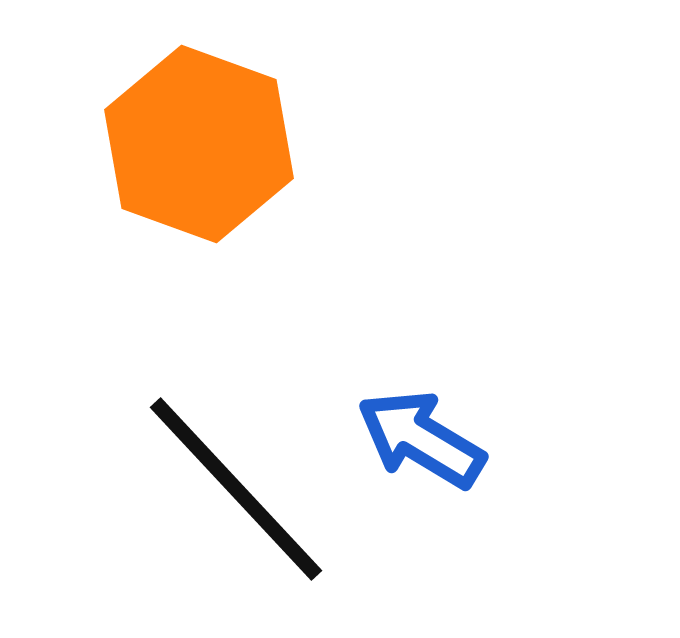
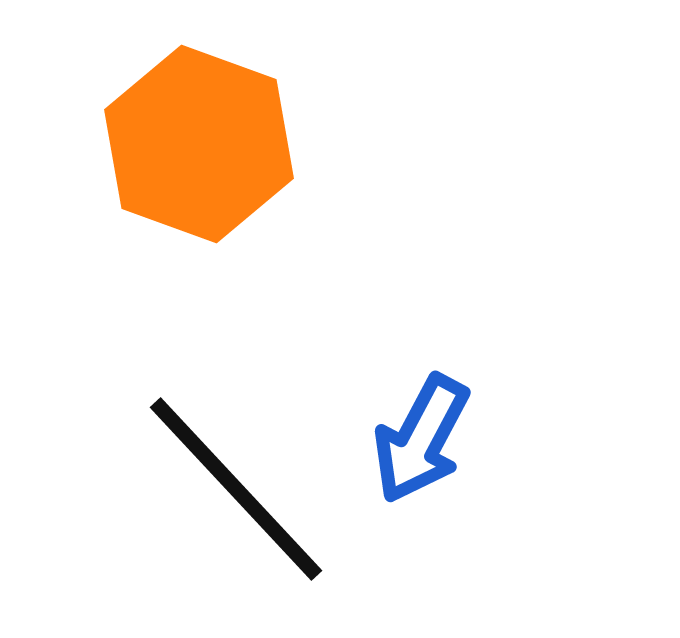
blue arrow: rotated 93 degrees counterclockwise
